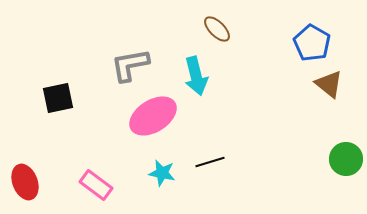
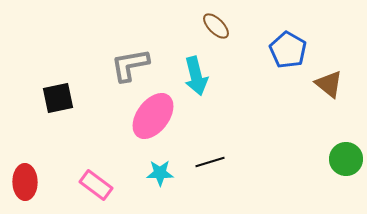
brown ellipse: moved 1 px left, 3 px up
blue pentagon: moved 24 px left, 7 px down
pink ellipse: rotated 21 degrees counterclockwise
cyan star: moved 2 px left; rotated 12 degrees counterclockwise
red ellipse: rotated 20 degrees clockwise
